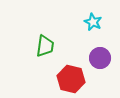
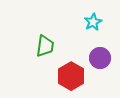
cyan star: rotated 18 degrees clockwise
red hexagon: moved 3 px up; rotated 16 degrees clockwise
